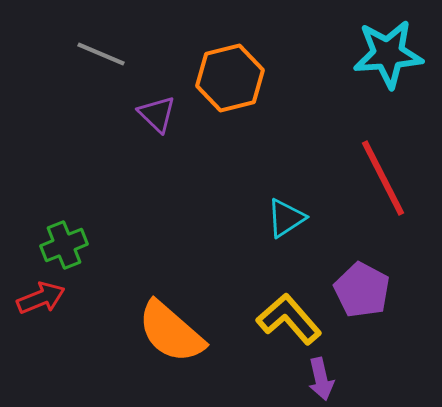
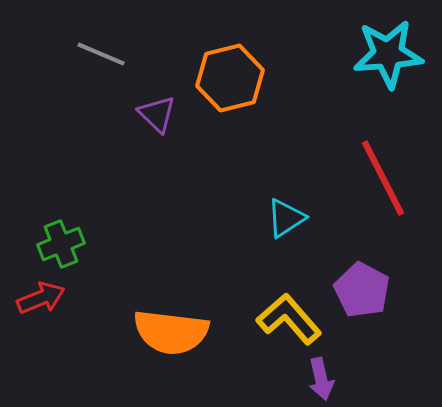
green cross: moved 3 px left, 1 px up
orange semicircle: rotated 34 degrees counterclockwise
